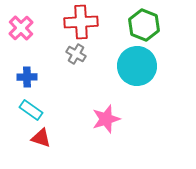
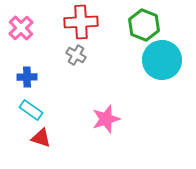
gray cross: moved 1 px down
cyan circle: moved 25 px right, 6 px up
